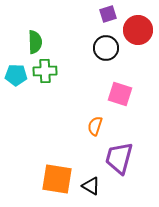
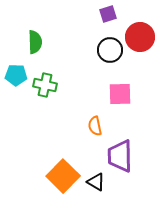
red circle: moved 2 px right, 7 px down
black circle: moved 4 px right, 2 px down
green cross: moved 14 px down; rotated 15 degrees clockwise
pink square: rotated 20 degrees counterclockwise
orange semicircle: rotated 30 degrees counterclockwise
purple trapezoid: moved 1 px right, 2 px up; rotated 16 degrees counterclockwise
orange square: moved 6 px right, 3 px up; rotated 36 degrees clockwise
black triangle: moved 5 px right, 4 px up
